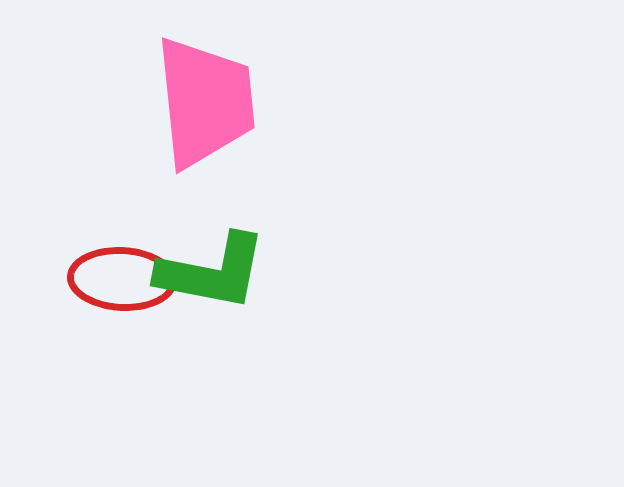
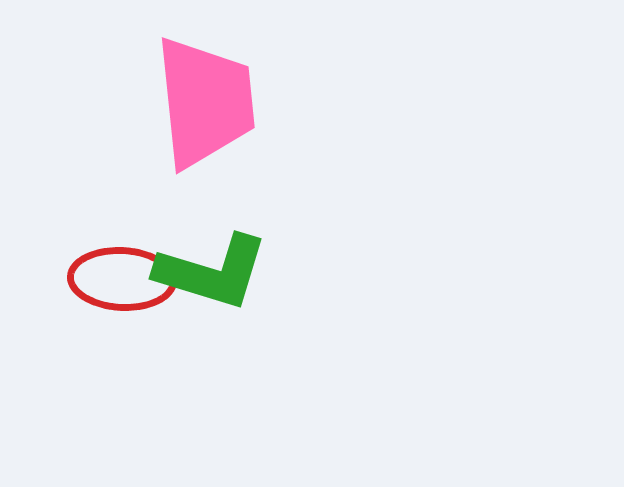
green L-shape: rotated 6 degrees clockwise
